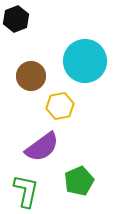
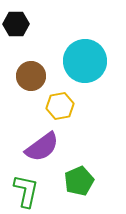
black hexagon: moved 5 px down; rotated 20 degrees clockwise
